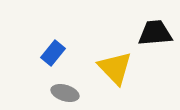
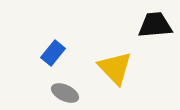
black trapezoid: moved 8 px up
gray ellipse: rotated 8 degrees clockwise
